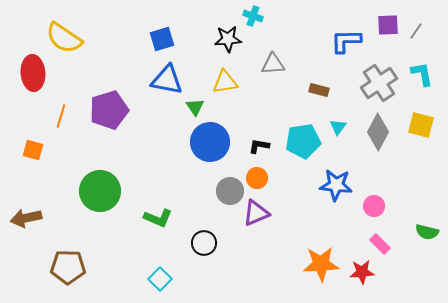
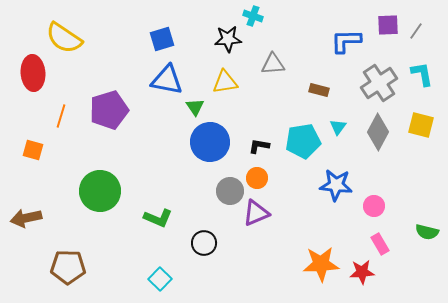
pink rectangle: rotated 15 degrees clockwise
